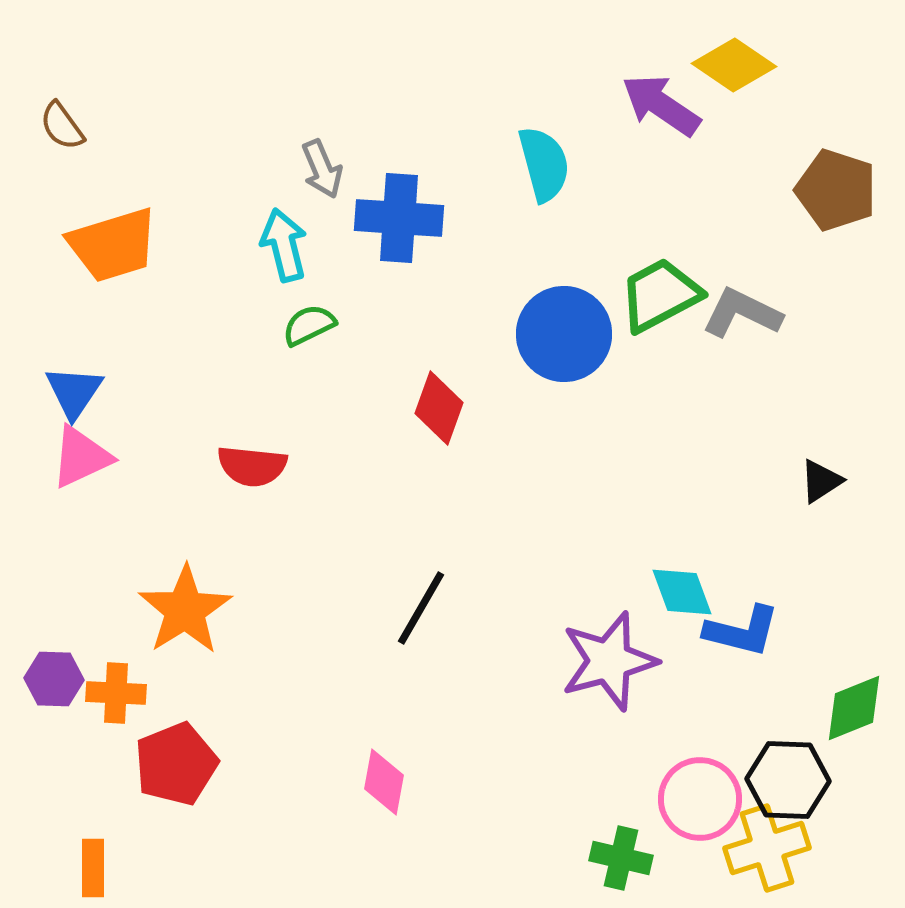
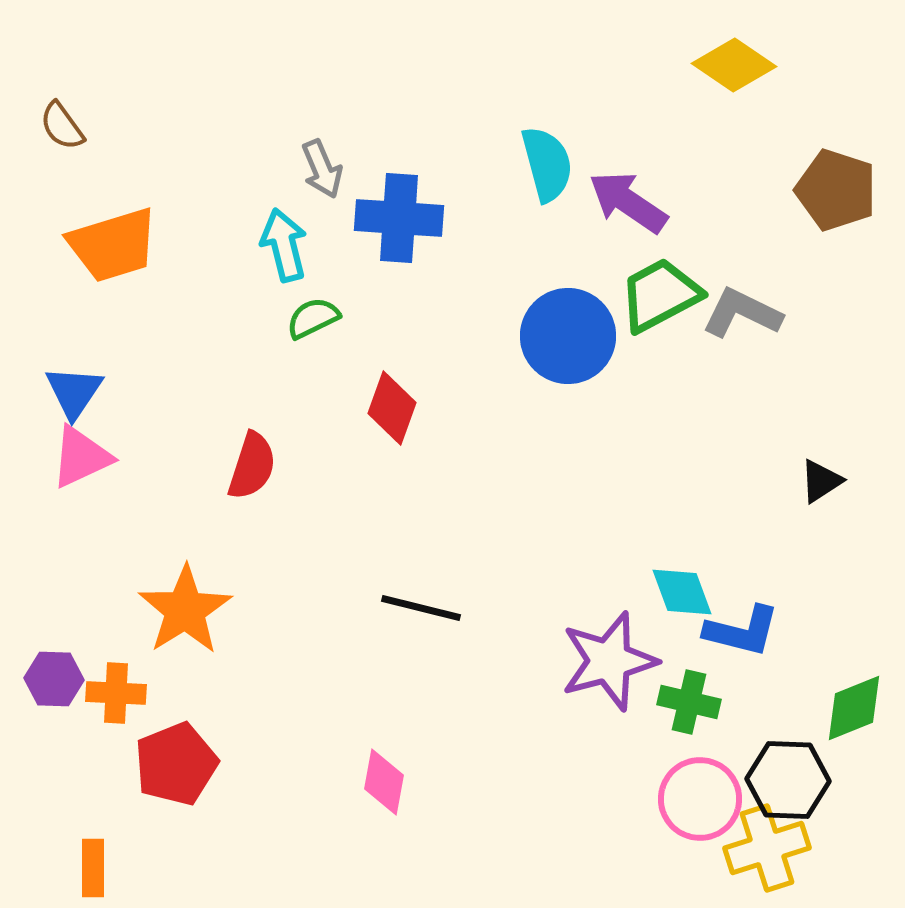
purple arrow: moved 33 px left, 97 px down
cyan semicircle: moved 3 px right
green semicircle: moved 4 px right, 7 px up
blue circle: moved 4 px right, 2 px down
red diamond: moved 47 px left
red semicircle: rotated 78 degrees counterclockwise
black line: rotated 74 degrees clockwise
green cross: moved 68 px right, 156 px up
